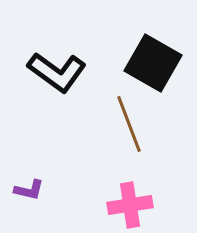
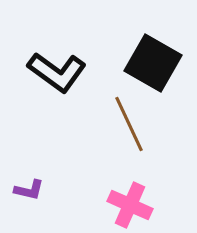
brown line: rotated 4 degrees counterclockwise
pink cross: rotated 33 degrees clockwise
